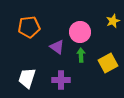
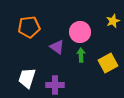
purple cross: moved 6 px left, 5 px down
